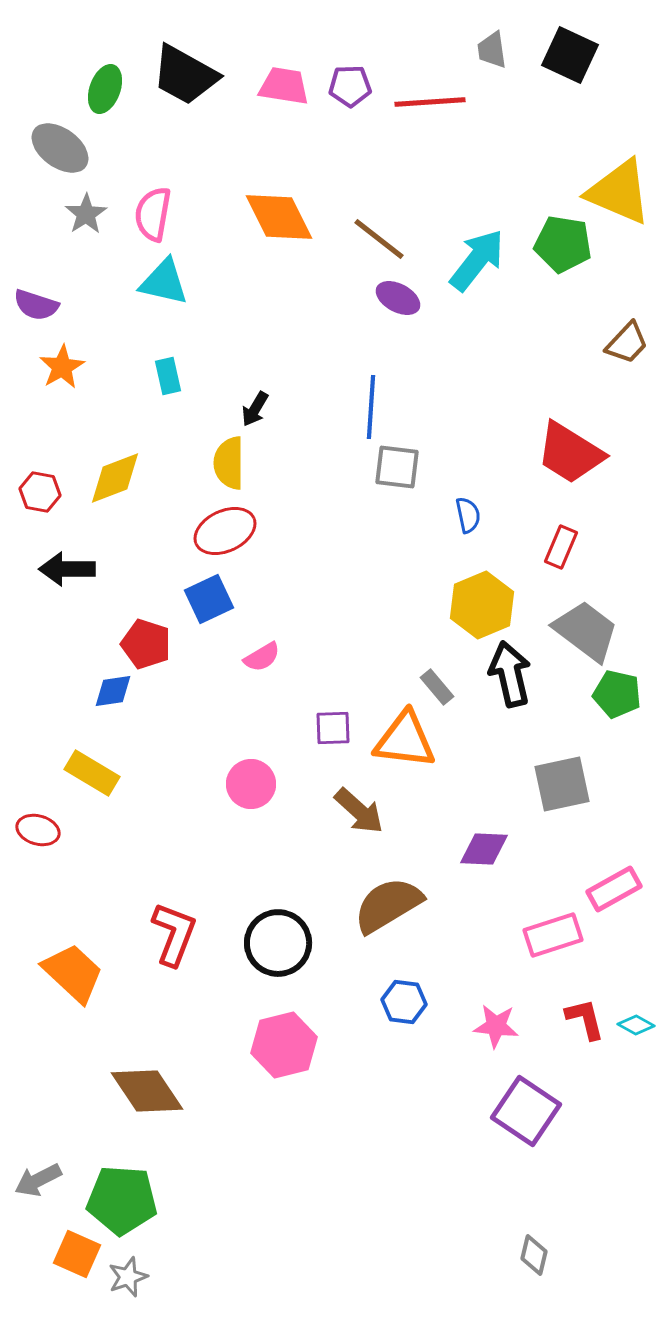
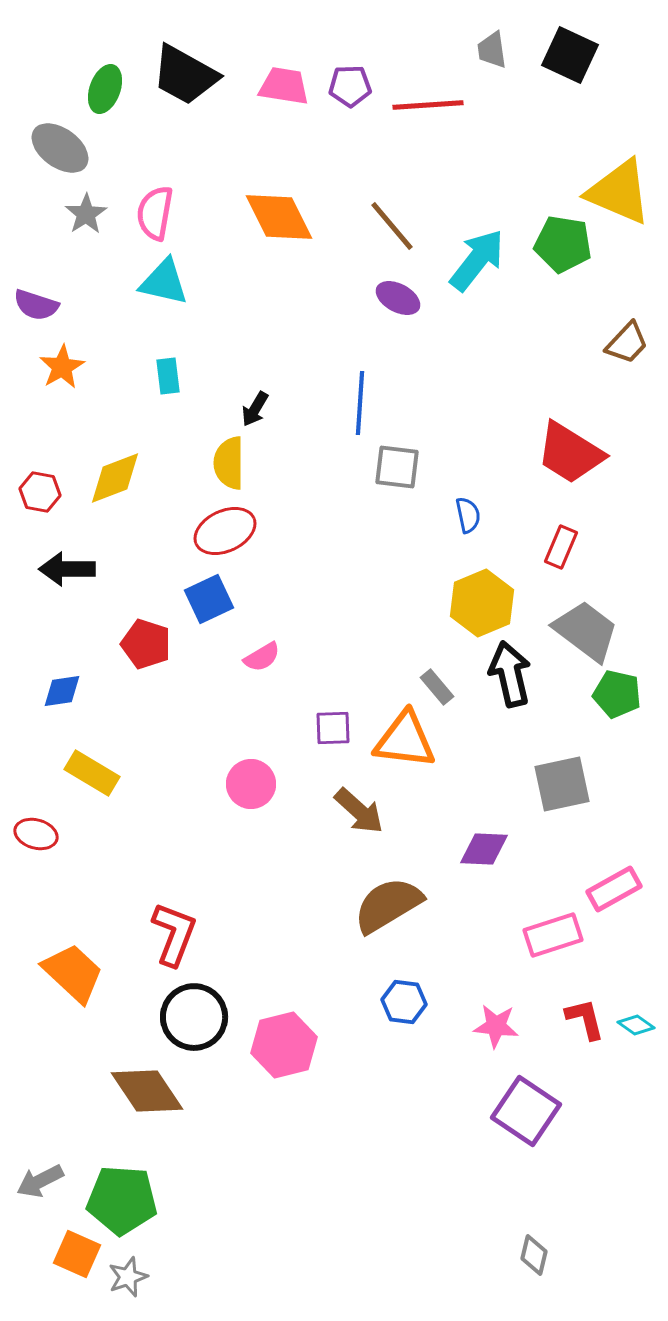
red line at (430, 102): moved 2 px left, 3 px down
pink semicircle at (153, 214): moved 2 px right, 1 px up
brown line at (379, 239): moved 13 px right, 13 px up; rotated 12 degrees clockwise
cyan rectangle at (168, 376): rotated 6 degrees clockwise
blue line at (371, 407): moved 11 px left, 4 px up
yellow hexagon at (482, 605): moved 2 px up
blue diamond at (113, 691): moved 51 px left
red ellipse at (38, 830): moved 2 px left, 4 px down
black circle at (278, 943): moved 84 px left, 74 px down
cyan diamond at (636, 1025): rotated 6 degrees clockwise
gray arrow at (38, 1180): moved 2 px right, 1 px down
